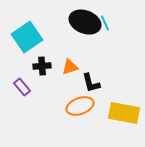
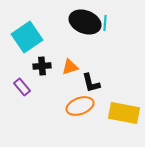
cyan line: rotated 28 degrees clockwise
